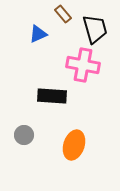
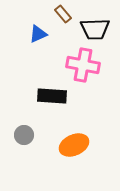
black trapezoid: rotated 104 degrees clockwise
orange ellipse: rotated 48 degrees clockwise
